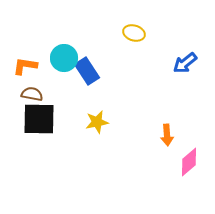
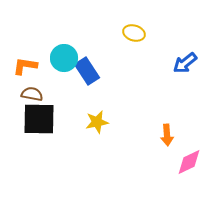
pink diamond: rotated 16 degrees clockwise
